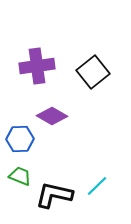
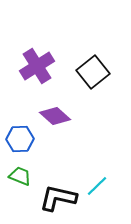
purple cross: rotated 24 degrees counterclockwise
purple diamond: moved 3 px right; rotated 12 degrees clockwise
black L-shape: moved 4 px right, 3 px down
